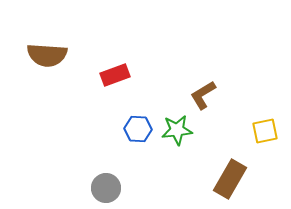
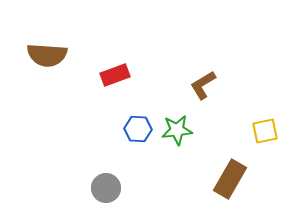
brown L-shape: moved 10 px up
